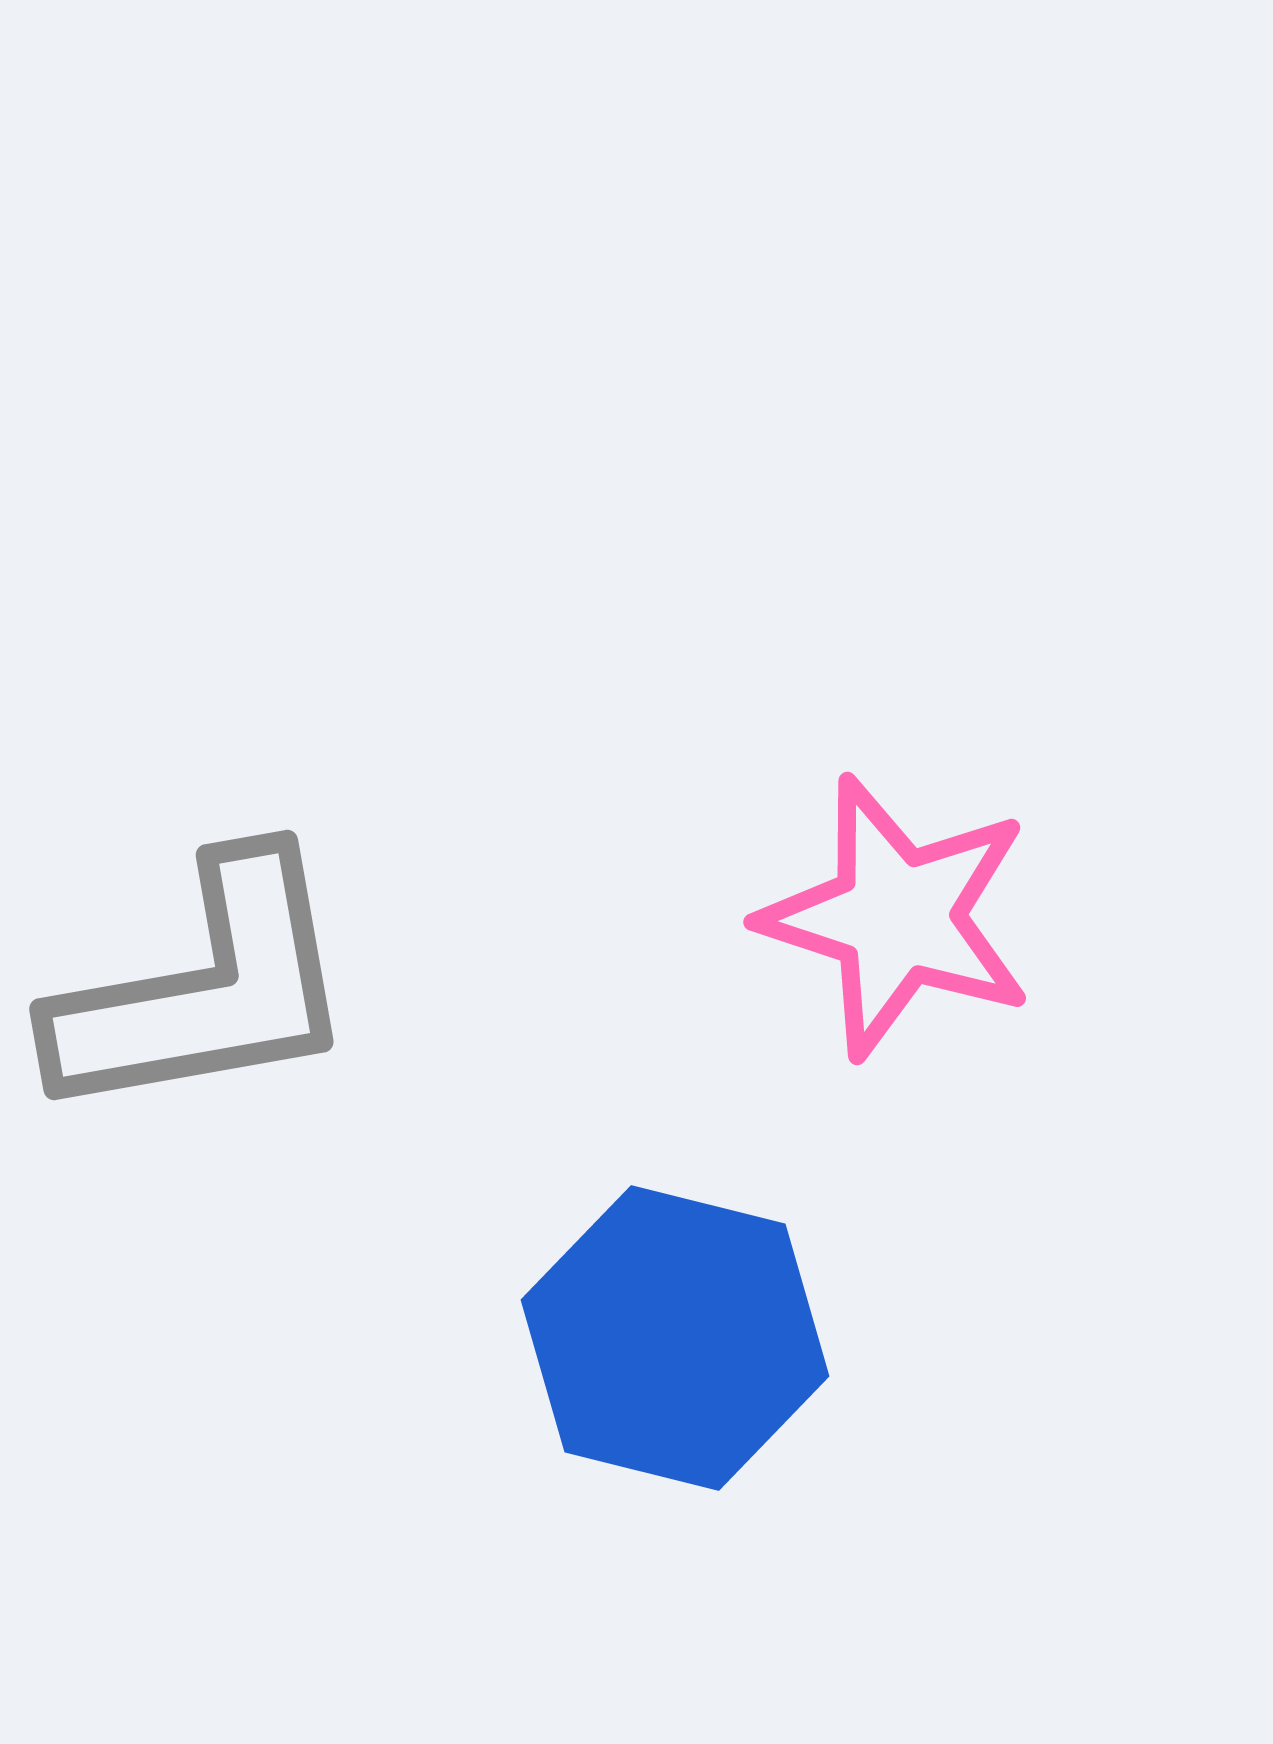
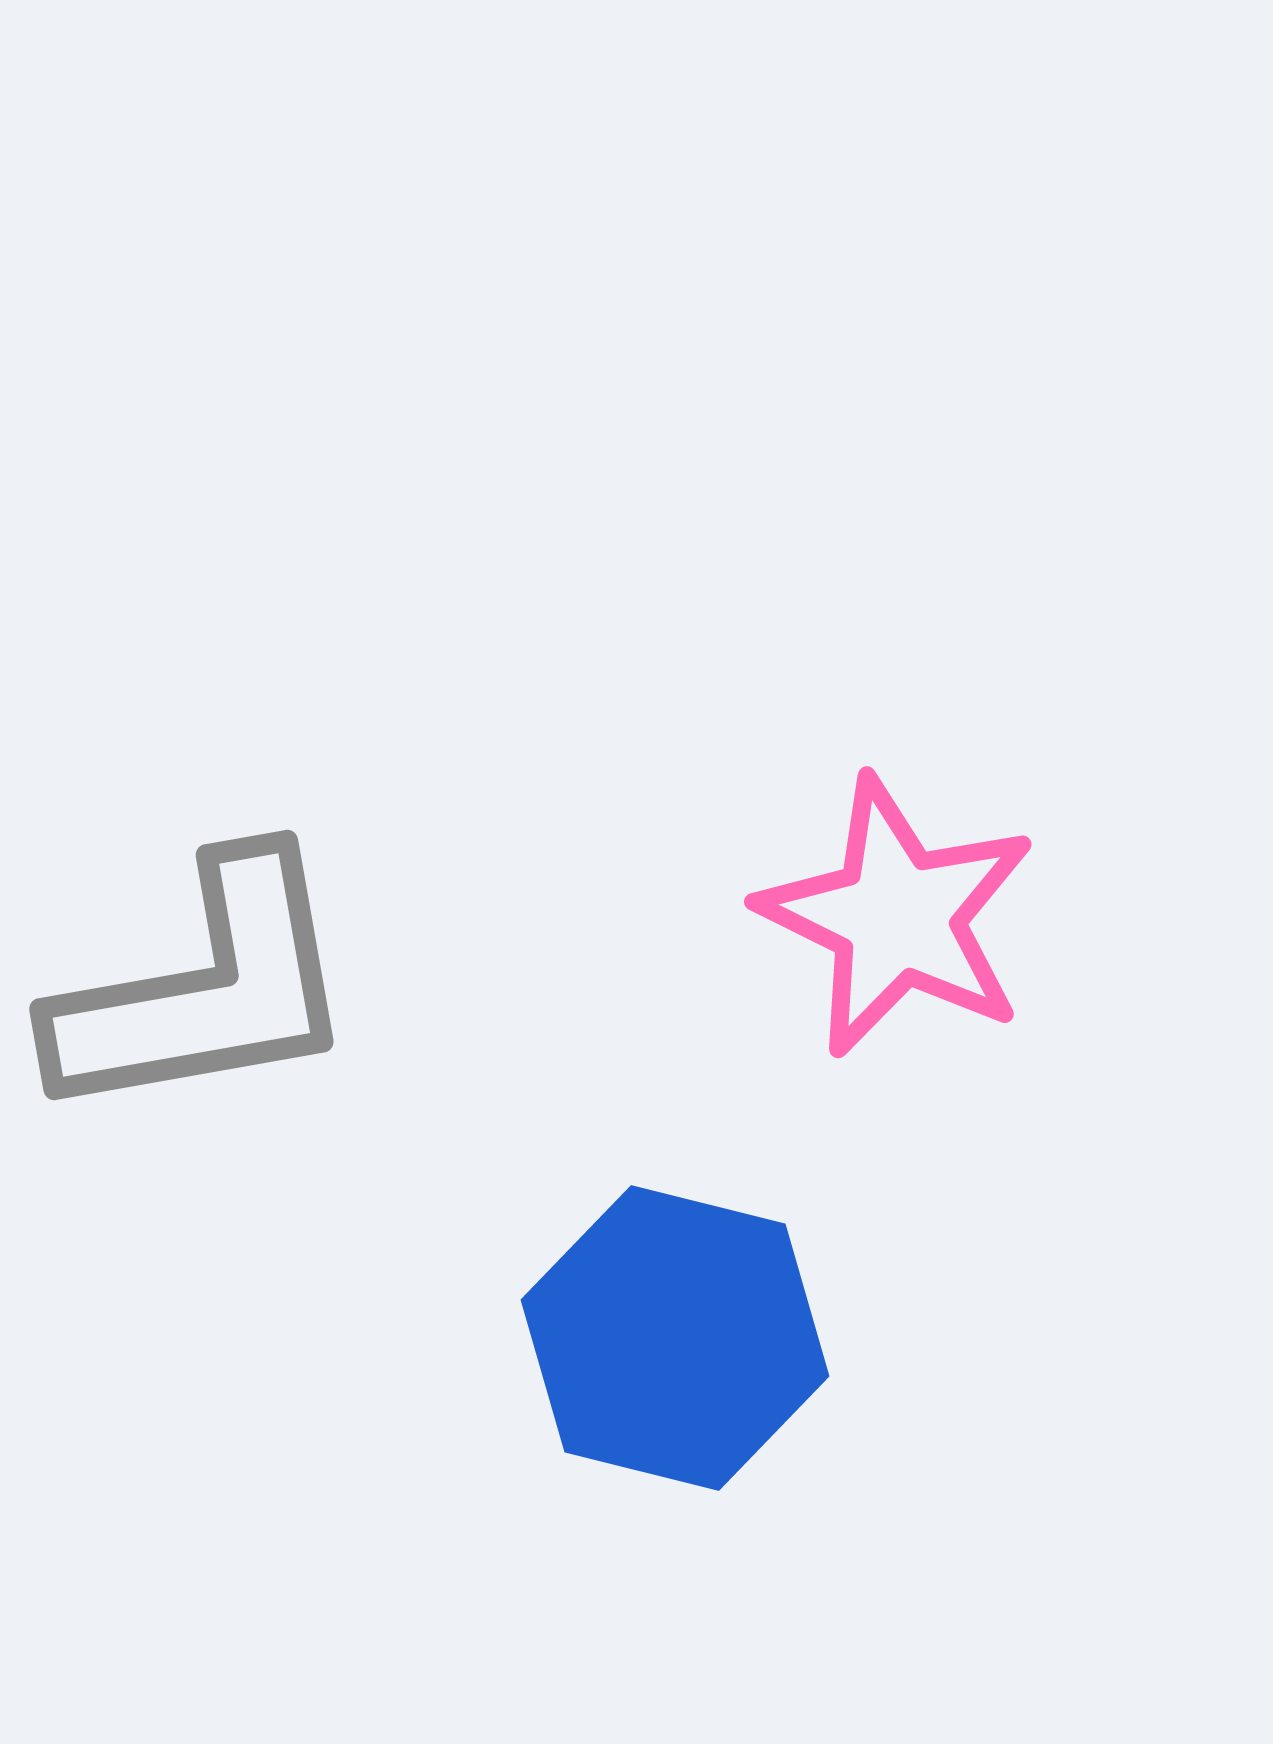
pink star: rotated 8 degrees clockwise
